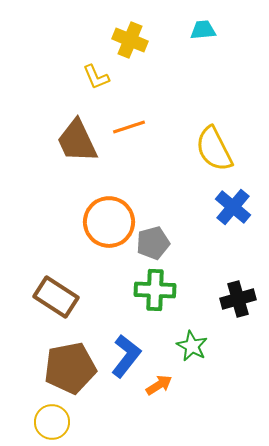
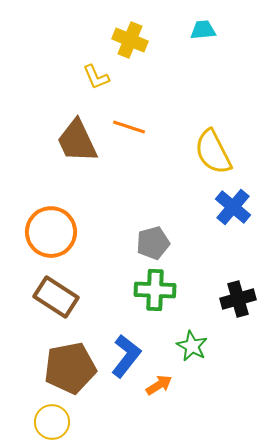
orange line: rotated 36 degrees clockwise
yellow semicircle: moved 1 px left, 3 px down
orange circle: moved 58 px left, 10 px down
